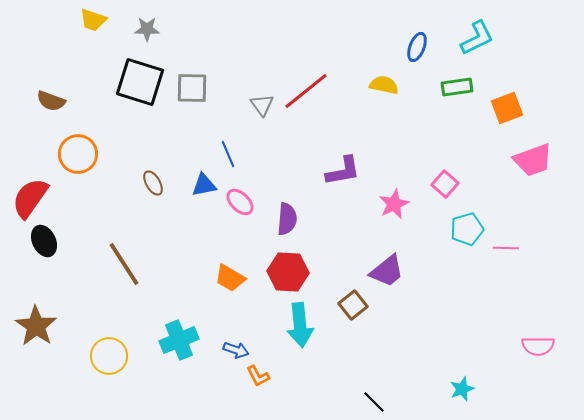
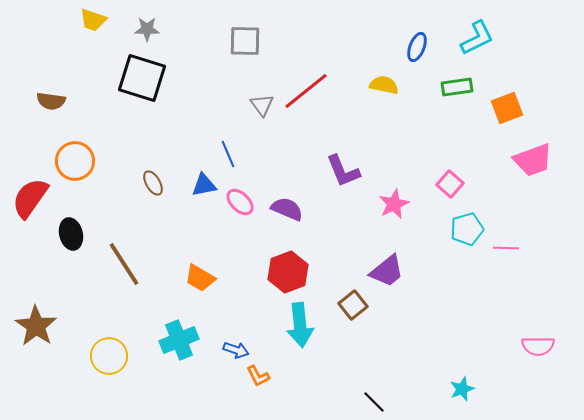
black square: moved 2 px right, 4 px up
gray square: moved 53 px right, 47 px up
brown semicircle: rotated 12 degrees counterclockwise
orange circle: moved 3 px left, 7 px down
purple L-shape: rotated 78 degrees clockwise
pink square: moved 5 px right
purple semicircle: moved 10 px up; rotated 72 degrees counterclockwise
black ellipse: moved 27 px right, 7 px up; rotated 12 degrees clockwise
red hexagon: rotated 24 degrees counterclockwise
orange trapezoid: moved 30 px left
